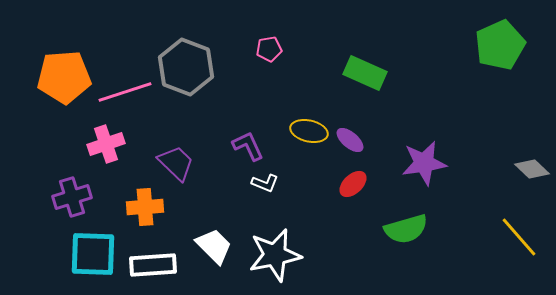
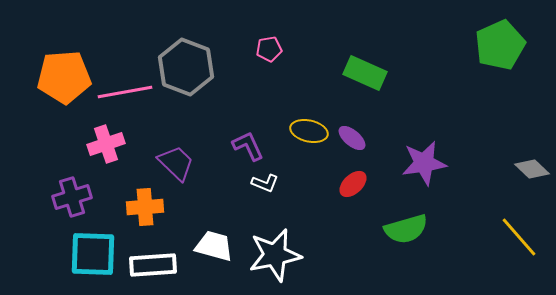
pink line: rotated 8 degrees clockwise
purple ellipse: moved 2 px right, 2 px up
white trapezoid: rotated 30 degrees counterclockwise
